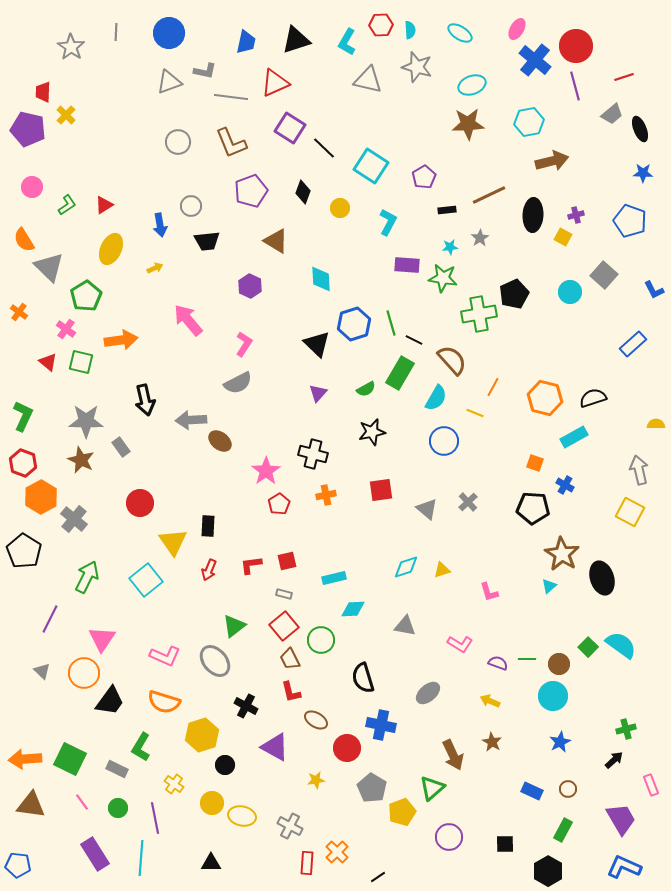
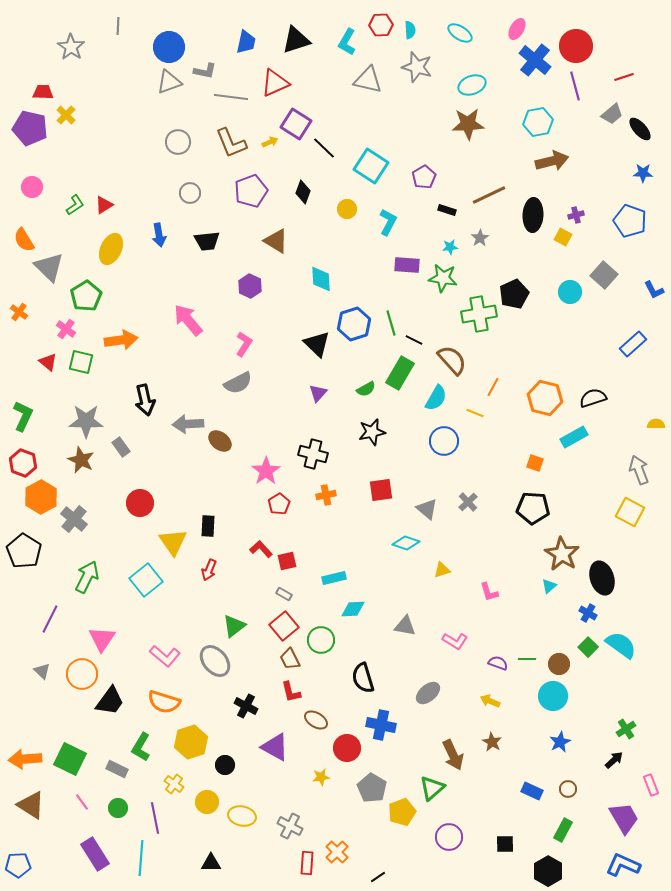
gray line at (116, 32): moved 2 px right, 6 px up
blue circle at (169, 33): moved 14 px down
red trapezoid at (43, 92): rotated 90 degrees clockwise
cyan hexagon at (529, 122): moved 9 px right
purple square at (290, 128): moved 6 px right, 4 px up
purple pentagon at (28, 129): moved 2 px right, 1 px up
black ellipse at (640, 129): rotated 20 degrees counterclockwise
green L-shape at (67, 205): moved 8 px right
gray circle at (191, 206): moved 1 px left, 13 px up
yellow circle at (340, 208): moved 7 px right, 1 px down
black rectangle at (447, 210): rotated 24 degrees clockwise
blue arrow at (160, 225): moved 1 px left, 10 px down
yellow arrow at (155, 268): moved 115 px right, 126 px up
gray arrow at (191, 420): moved 3 px left, 4 px down
gray arrow at (639, 470): rotated 8 degrees counterclockwise
blue cross at (565, 485): moved 23 px right, 128 px down
red L-shape at (251, 565): moved 10 px right, 16 px up; rotated 55 degrees clockwise
cyan diamond at (406, 567): moved 24 px up; rotated 36 degrees clockwise
gray rectangle at (284, 594): rotated 14 degrees clockwise
pink L-shape at (460, 644): moved 5 px left, 3 px up
pink L-shape at (165, 656): rotated 16 degrees clockwise
orange circle at (84, 673): moved 2 px left, 1 px down
green cross at (626, 729): rotated 18 degrees counterclockwise
yellow hexagon at (202, 735): moved 11 px left, 7 px down
yellow star at (316, 780): moved 5 px right, 3 px up
yellow circle at (212, 803): moved 5 px left, 1 px up
brown triangle at (31, 805): rotated 24 degrees clockwise
purple trapezoid at (621, 819): moved 3 px right, 1 px up
blue pentagon at (18, 865): rotated 10 degrees counterclockwise
blue L-shape at (624, 867): moved 1 px left, 2 px up
